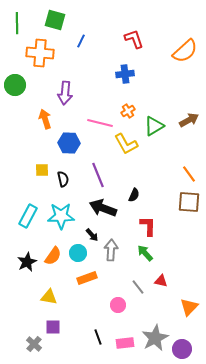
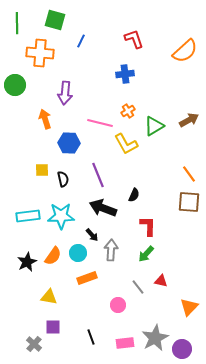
cyan rectangle at (28, 216): rotated 55 degrees clockwise
green arrow at (145, 253): moved 1 px right, 1 px down; rotated 96 degrees counterclockwise
black line at (98, 337): moved 7 px left
